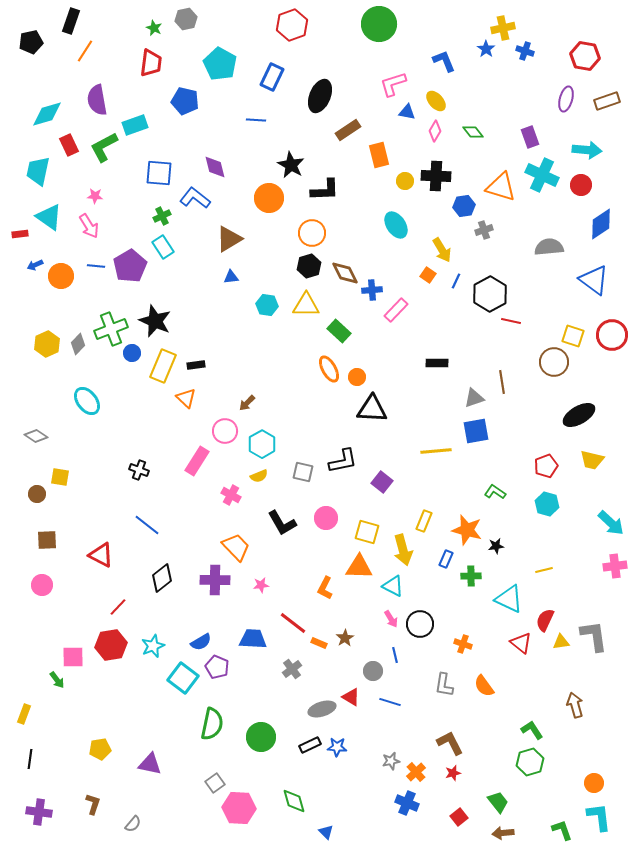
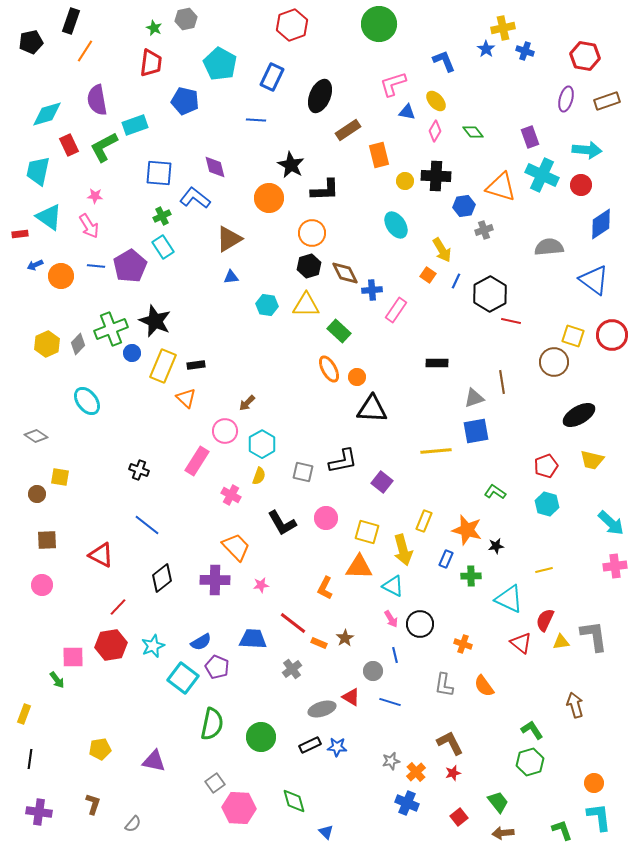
pink rectangle at (396, 310): rotated 10 degrees counterclockwise
yellow semicircle at (259, 476): rotated 48 degrees counterclockwise
purple triangle at (150, 764): moved 4 px right, 3 px up
